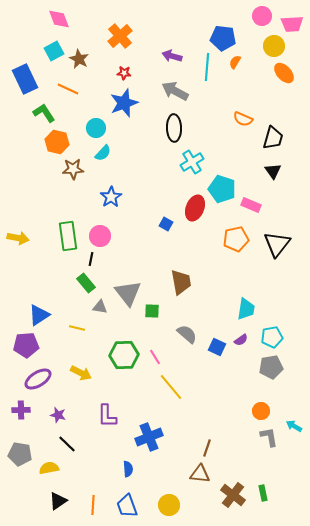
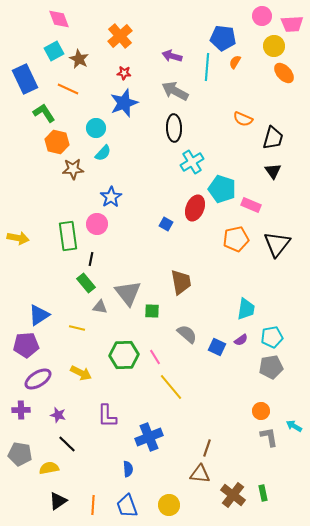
pink circle at (100, 236): moved 3 px left, 12 px up
